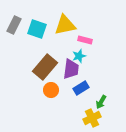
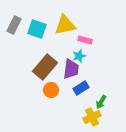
yellow cross: moved 1 px up
